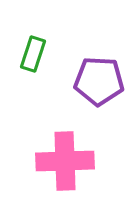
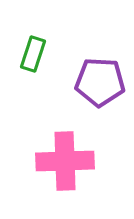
purple pentagon: moved 1 px right, 1 px down
